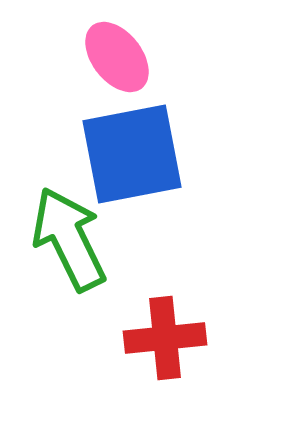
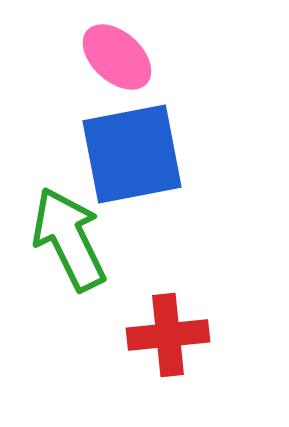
pink ellipse: rotated 10 degrees counterclockwise
red cross: moved 3 px right, 3 px up
